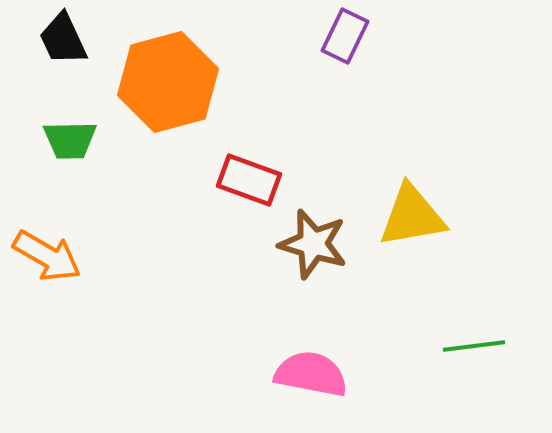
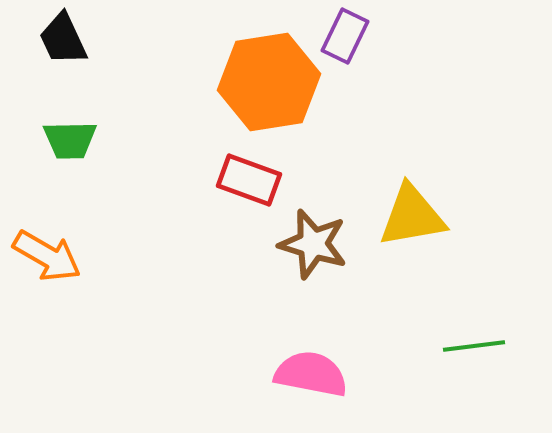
orange hexagon: moved 101 px right; rotated 6 degrees clockwise
